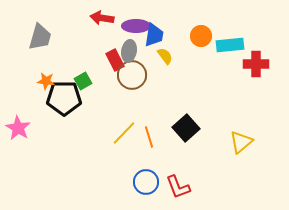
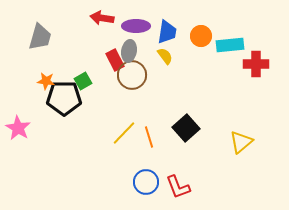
blue trapezoid: moved 13 px right, 3 px up
